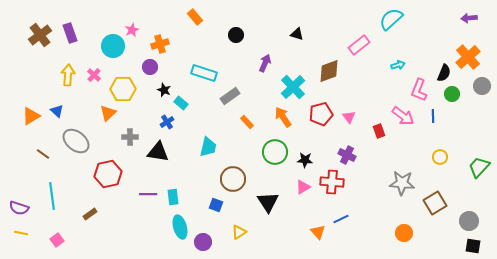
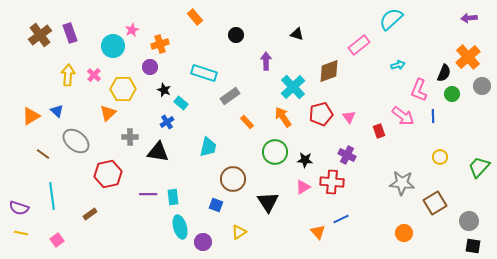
purple arrow at (265, 63): moved 1 px right, 2 px up; rotated 24 degrees counterclockwise
